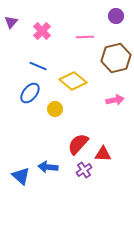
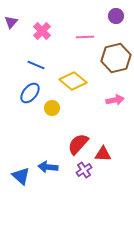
blue line: moved 2 px left, 1 px up
yellow circle: moved 3 px left, 1 px up
